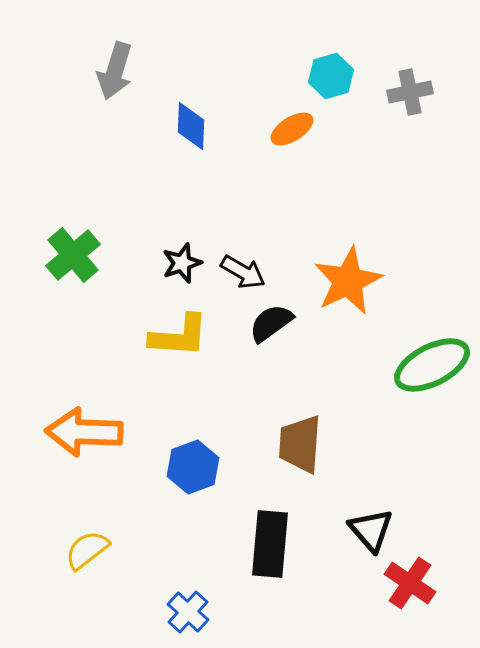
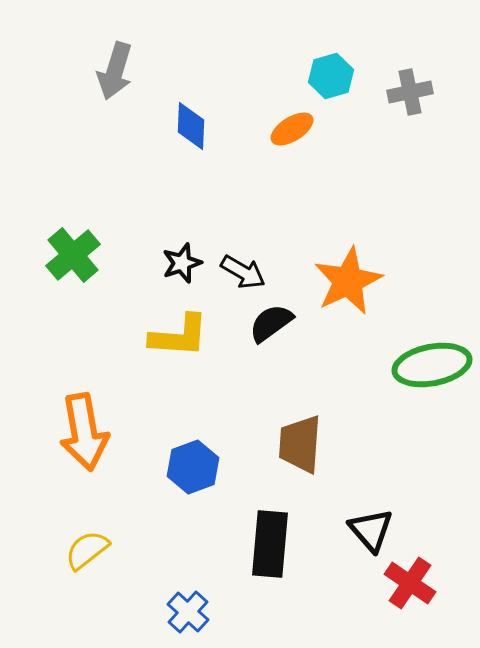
green ellipse: rotated 16 degrees clockwise
orange arrow: rotated 102 degrees counterclockwise
